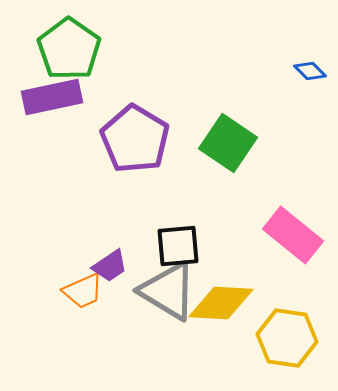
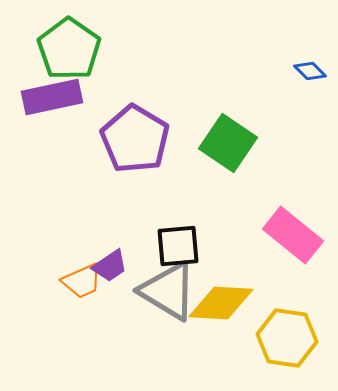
orange trapezoid: moved 1 px left, 10 px up
